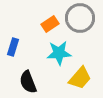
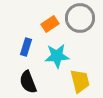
blue rectangle: moved 13 px right
cyan star: moved 2 px left, 3 px down
yellow trapezoid: moved 3 px down; rotated 55 degrees counterclockwise
